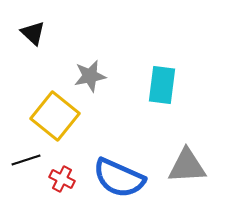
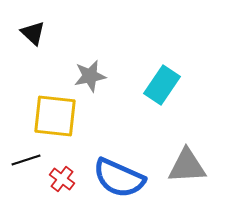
cyan rectangle: rotated 27 degrees clockwise
yellow square: rotated 33 degrees counterclockwise
red cross: rotated 10 degrees clockwise
